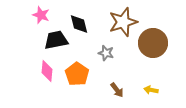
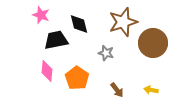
orange pentagon: moved 4 px down
